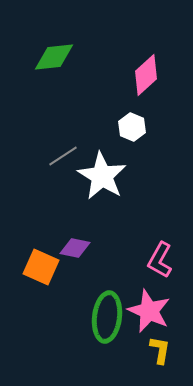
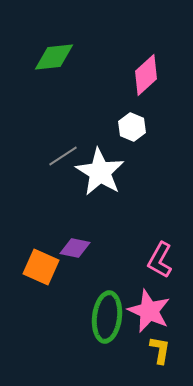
white star: moved 2 px left, 4 px up
